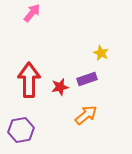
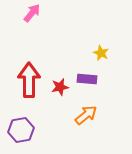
purple rectangle: rotated 24 degrees clockwise
